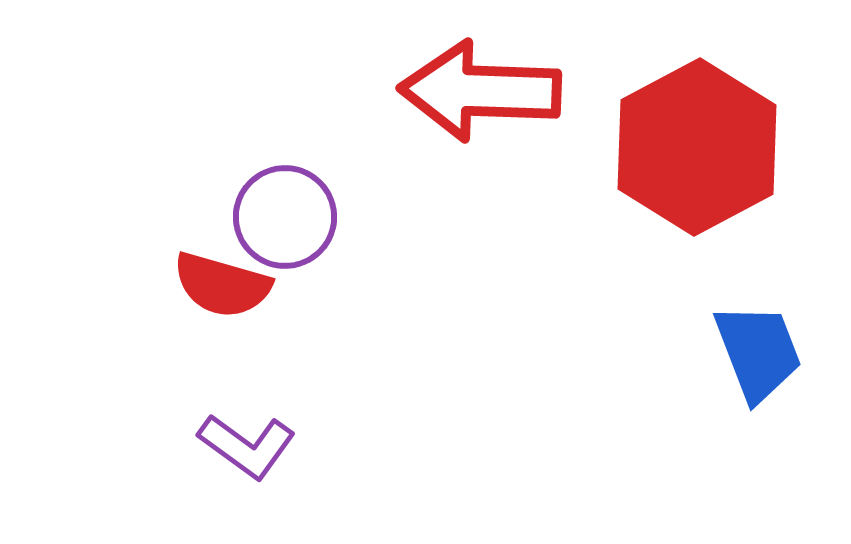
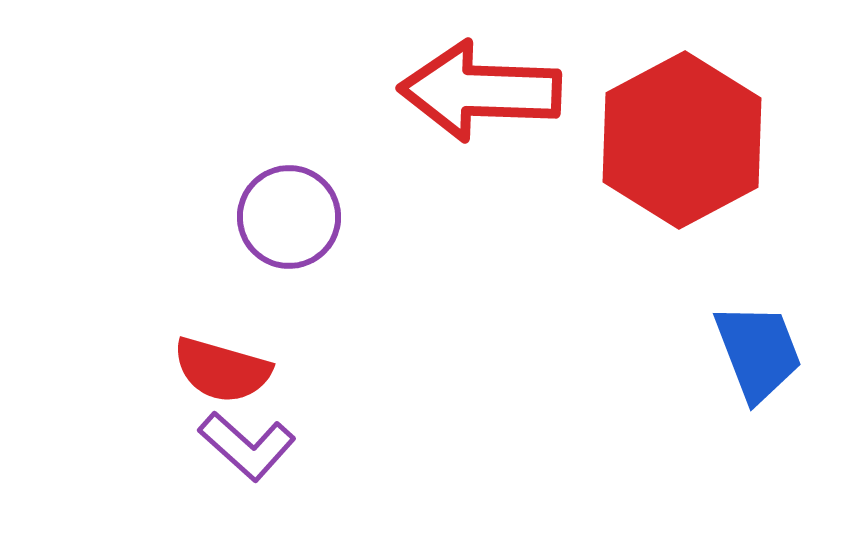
red hexagon: moved 15 px left, 7 px up
purple circle: moved 4 px right
red semicircle: moved 85 px down
purple L-shape: rotated 6 degrees clockwise
